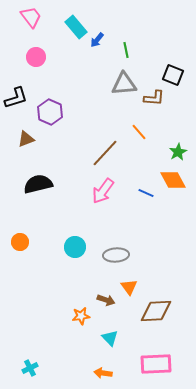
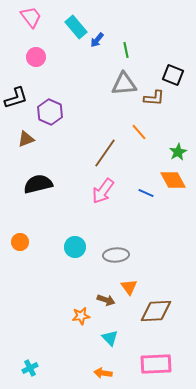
brown line: rotated 8 degrees counterclockwise
